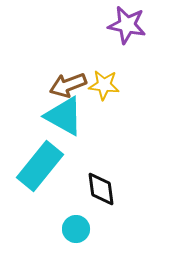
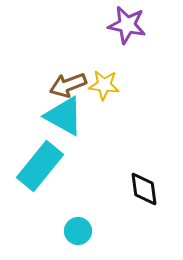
black diamond: moved 43 px right
cyan circle: moved 2 px right, 2 px down
